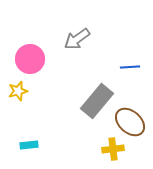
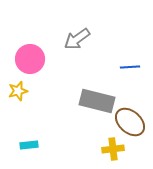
gray rectangle: rotated 64 degrees clockwise
